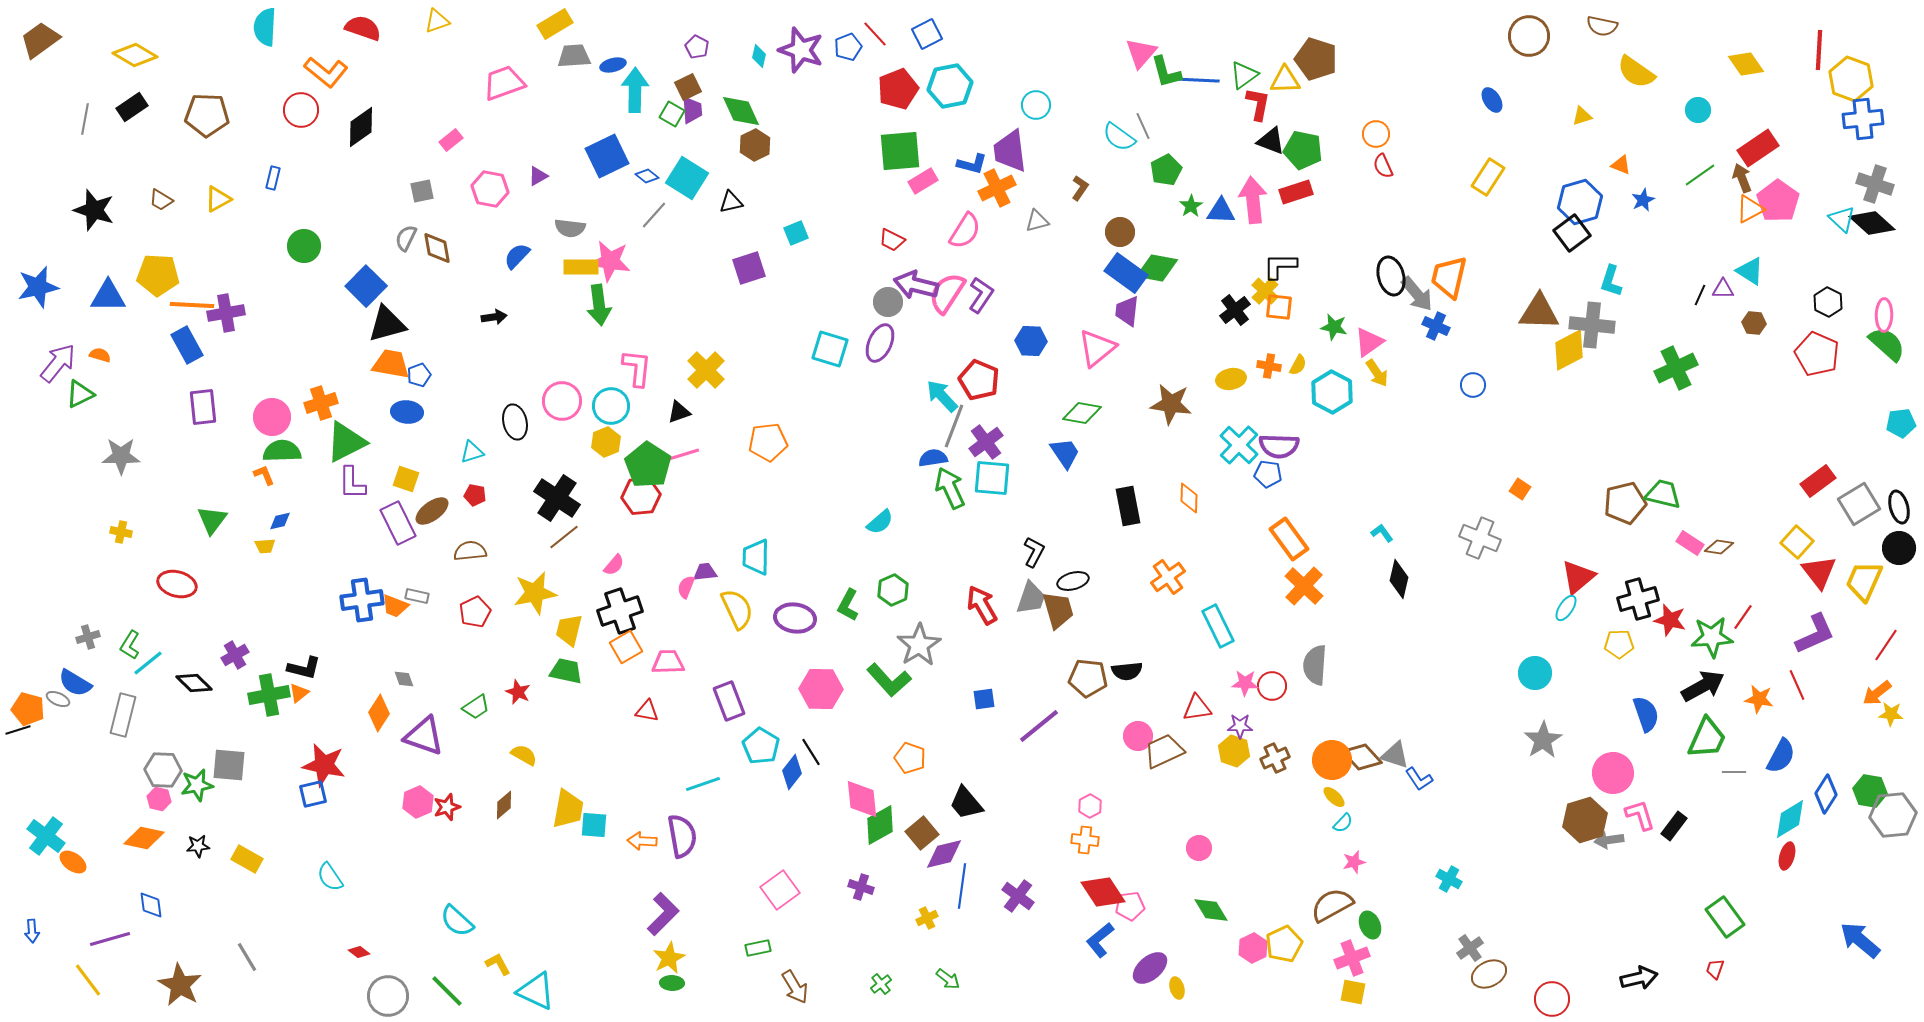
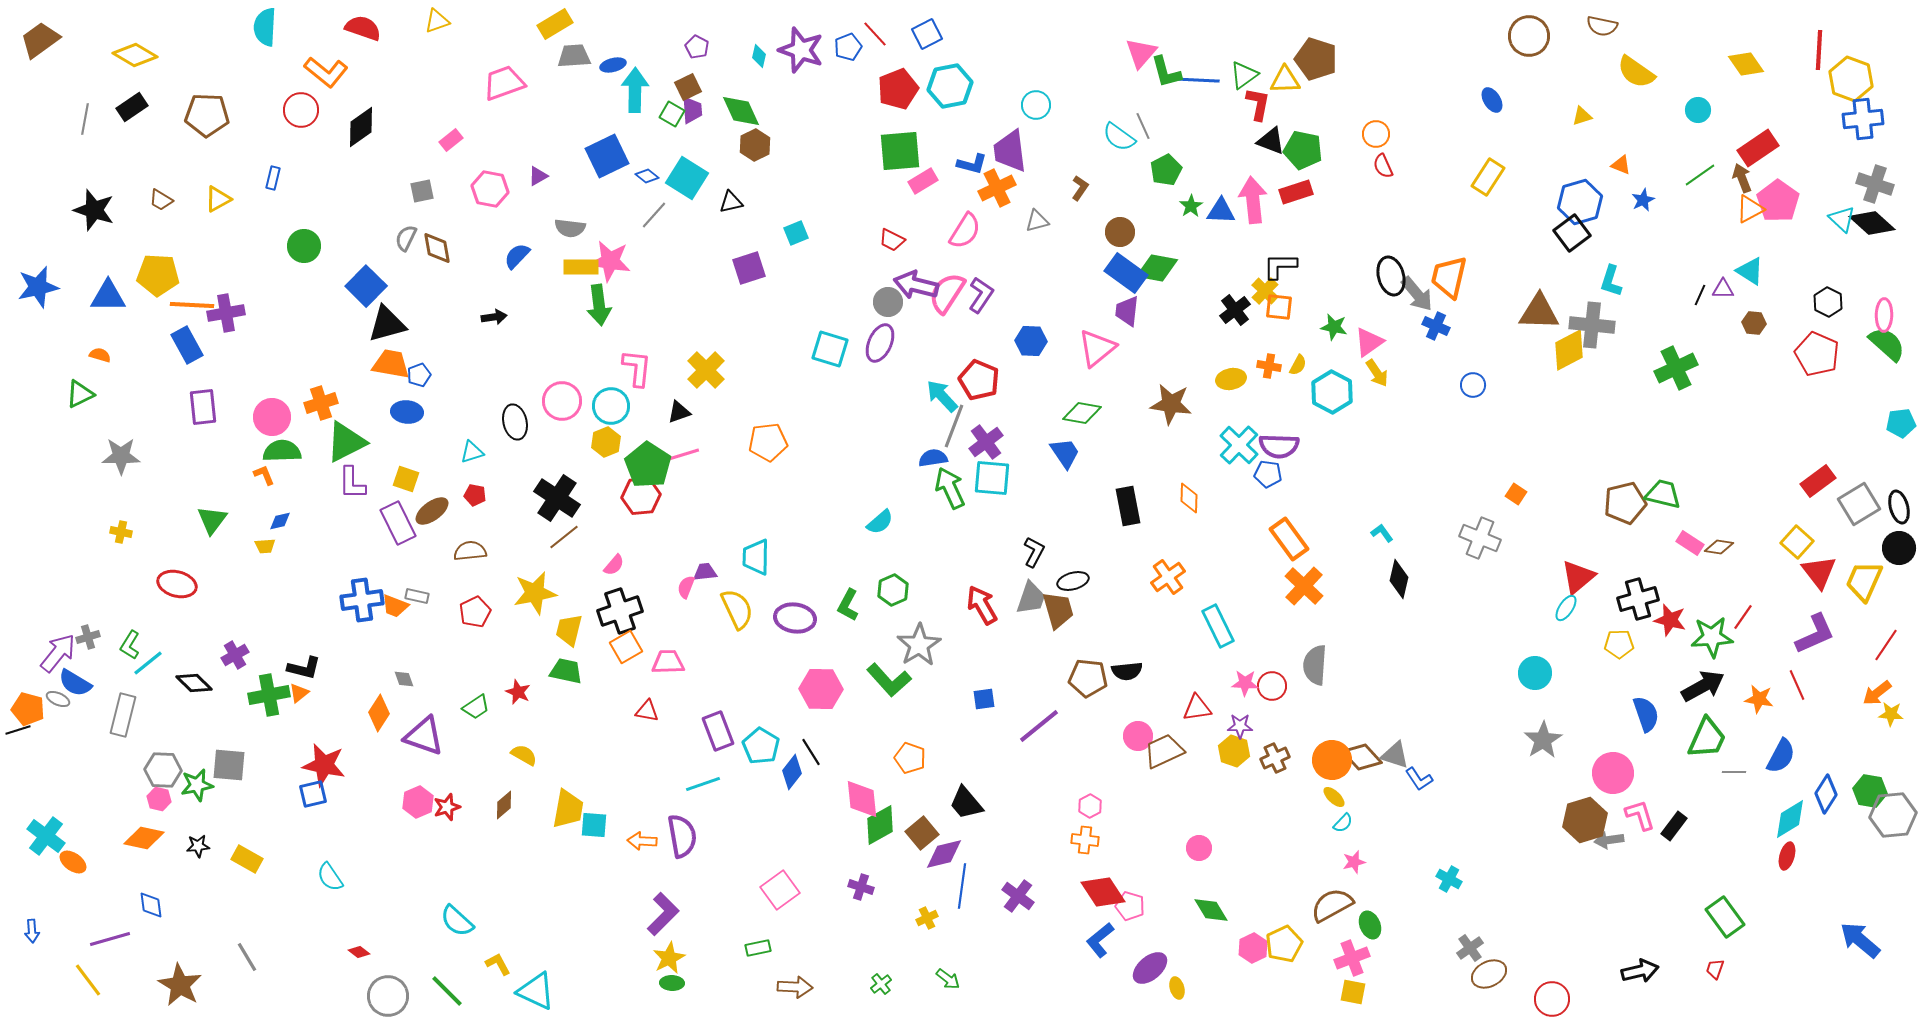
purple arrow at (58, 363): moved 290 px down
orange square at (1520, 489): moved 4 px left, 5 px down
purple rectangle at (729, 701): moved 11 px left, 30 px down
pink pentagon at (1130, 906): rotated 24 degrees clockwise
black arrow at (1639, 978): moved 1 px right, 7 px up
brown arrow at (795, 987): rotated 56 degrees counterclockwise
